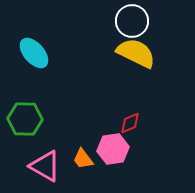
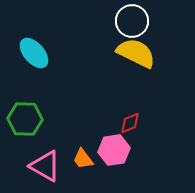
pink hexagon: moved 1 px right, 1 px down
